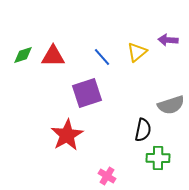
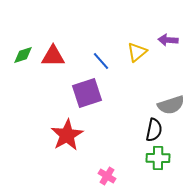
blue line: moved 1 px left, 4 px down
black semicircle: moved 11 px right
